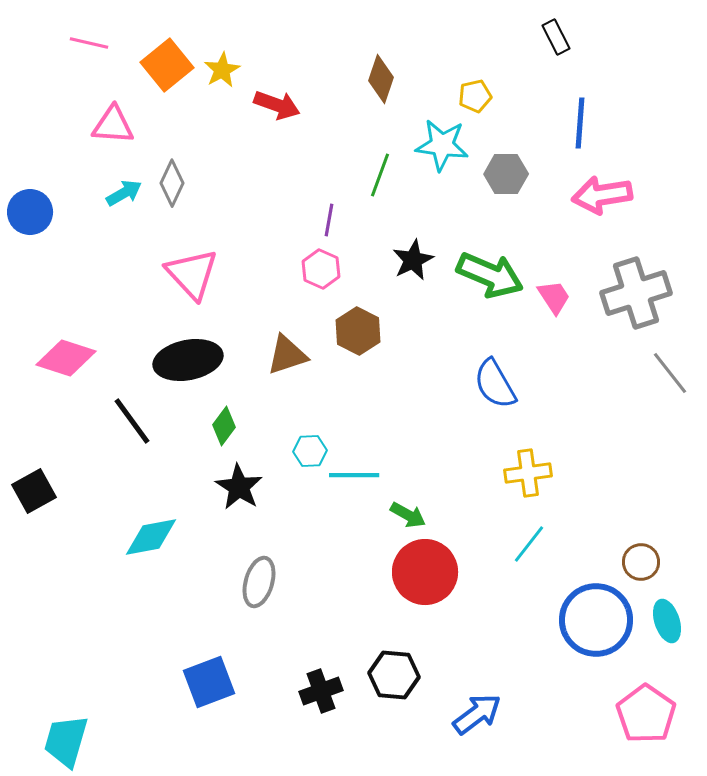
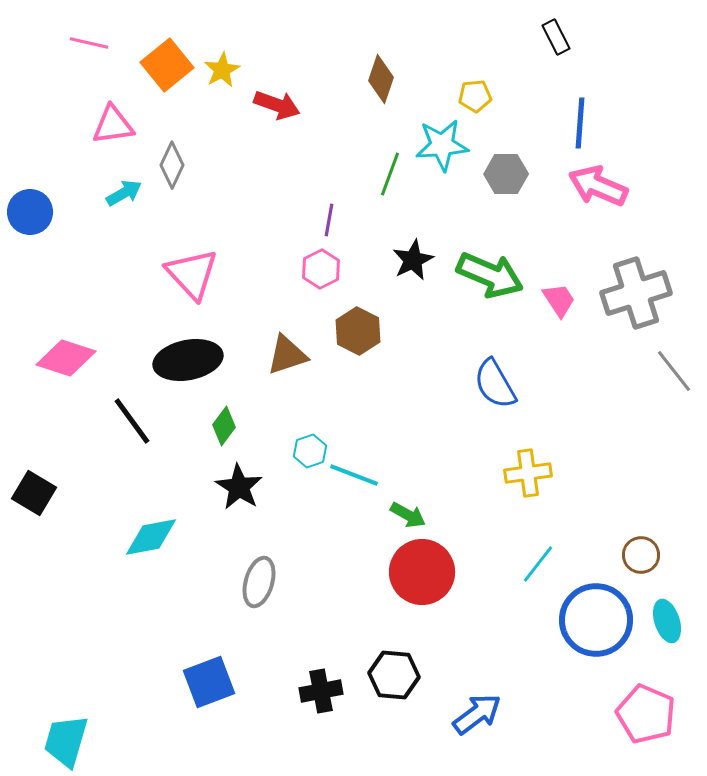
yellow pentagon at (475, 96): rotated 8 degrees clockwise
pink triangle at (113, 125): rotated 12 degrees counterclockwise
cyan star at (442, 145): rotated 12 degrees counterclockwise
green line at (380, 175): moved 10 px right, 1 px up
gray diamond at (172, 183): moved 18 px up
pink arrow at (602, 195): moved 4 px left, 9 px up; rotated 32 degrees clockwise
pink hexagon at (321, 269): rotated 9 degrees clockwise
pink trapezoid at (554, 297): moved 5 px right, 3 px down
gray line at (670, 373): moved 4 px right, 2 px up
cyan hexagon at (310, 451): rotated 16 degrees counterclockwise
cyan line at (354, 475): rotated 21 degrees clockwise
black square at (34, 491): moved 2 px down; rotated 30 degrees counterclockwise
cyan line at (529, 544): moved 9 px right, 20 px down
brown circle at (641, 562): moved 7 px up
red circle at (425, 572): moved 3 px left
black cross at (321, 691): rotated 9 degrees clockwise
pink pentagon at (646, 714): rotated 12 degrees counterclockwise
